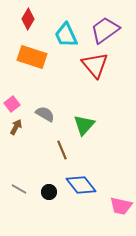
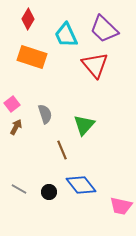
purple trapezoid: moved 1 px left, 1 px up; rotated 100 degrees counterclockwise
gray semicircle: rotated 42 degrees clockwise
